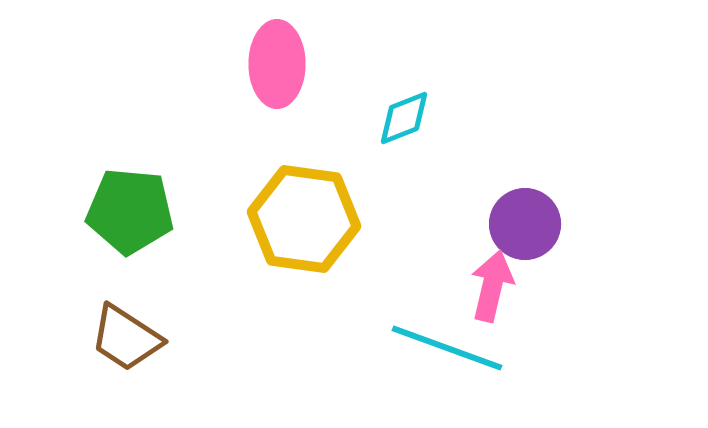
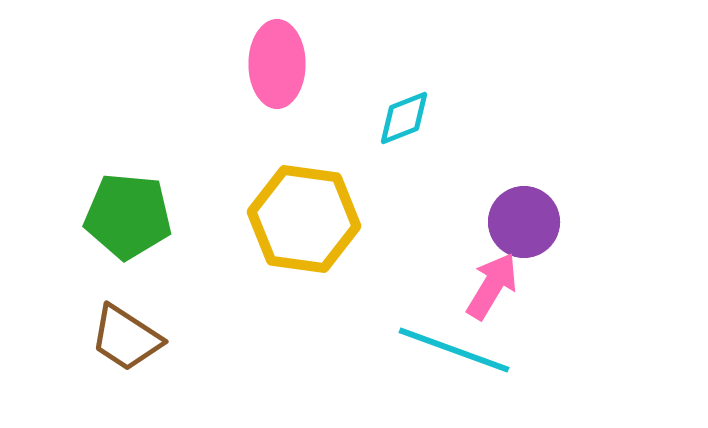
green pentagon: moved 2 px left, 5 px down
purple circle: moved 1 px left, 2 px up
pink arrow: rotated 18 degrees clockwise
cyan line: moved 7 px right, 2 px down
